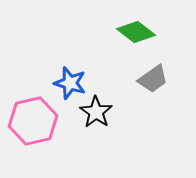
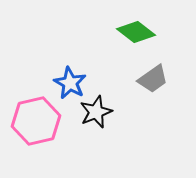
blue star: rotated 12 degrees clockwise
black star: rotated 16 degrees clockwise
pink hexagon: moved 3 px right
